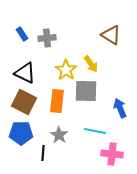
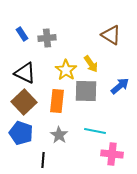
brown square: rotated 20 degrees clockwise
blue arrow: moved 22 px up; rotated 72 degrees clockwise
blue pentagon: rotated 20 degrees clockwise
black line: moved 7 px down
